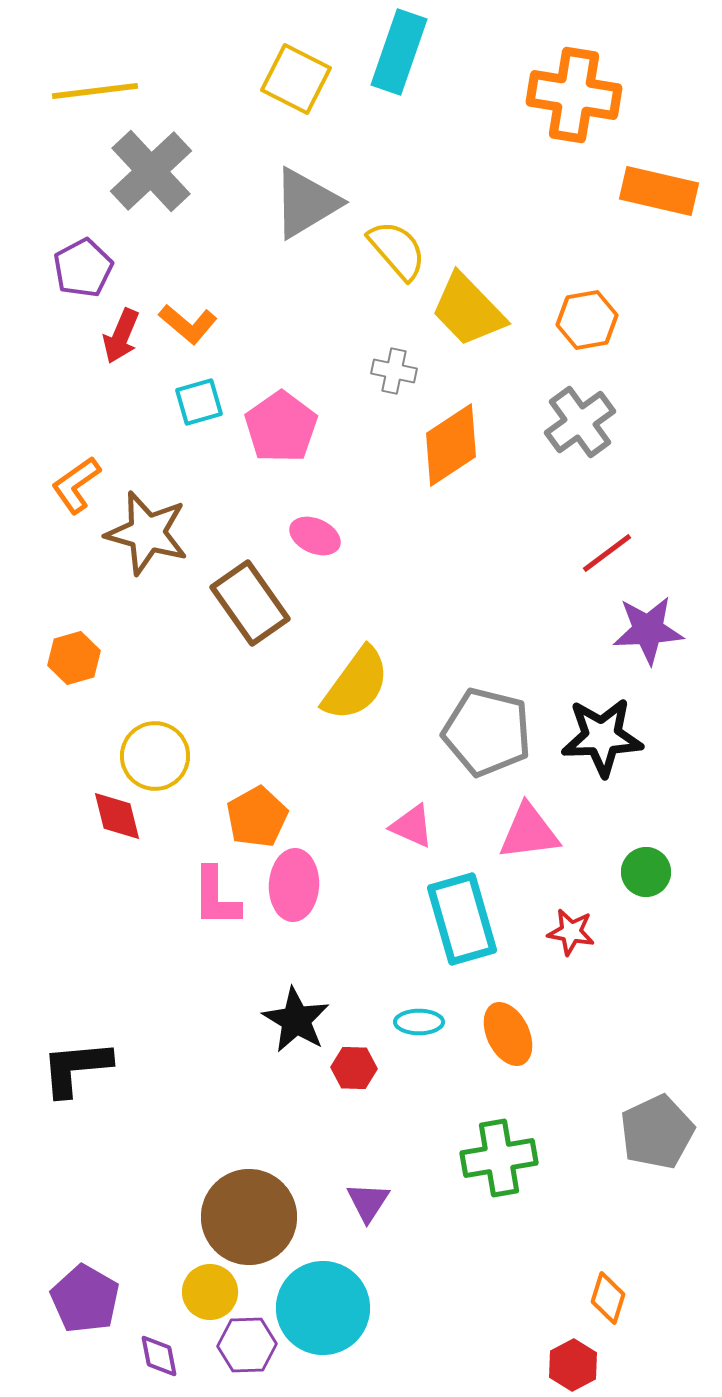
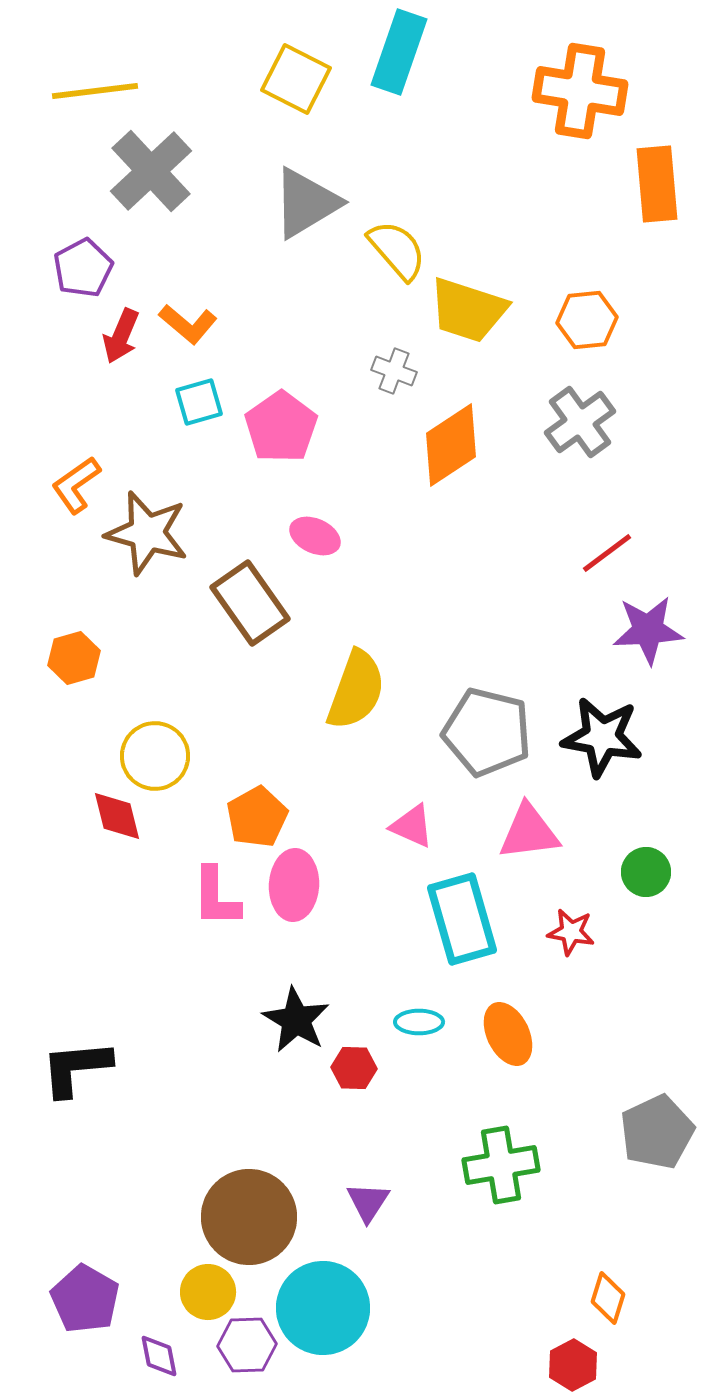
orange cross at (574, 95): moved 6 px right, 4 px up
orange rectangle at (659, 191): moved 2 px left, 7 px up; rotated 72 degrees clockwise
yellow trapezoid at (468, 310): rotated 28 degrees counterclockwise
orange hexagon at (587, 320): rotated 4 degrees clockwise
gray cross at (394, 371): rotated 9 degrees clockwise
yellow semicircle at (356, 684): moved 6 px down; rotated 16 degrees counterclockwise
black star at (602, 737): rotated 12 degrees clockwise
green cross at (499, 1158): moved 2 px right, 7 px down
yellow circle at (210, 1292): moved 2 px left
